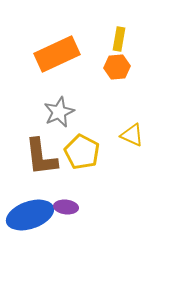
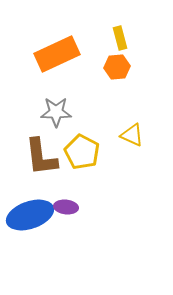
yellow rectangle: moved 1 px right, 1 px up; rotated 25 degrees counterclockwise
gray star: moved 3 px left; rotated 24 degrees clockwise
